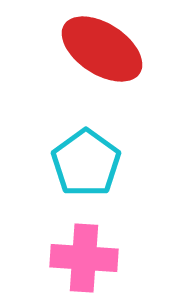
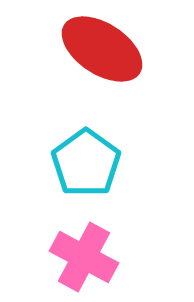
pink cross: moved 1 px up; rotated 24 degrees clockwise
